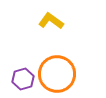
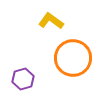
orange circle: moved 16 px right, 16 px up
